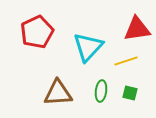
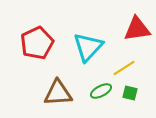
red pentagon: moved 11 px down
yellow line: moved 2 px left, 7 px down; rotated 15 degrees counterclockwise
green ellipse: rotated 55 degrees clockwise
